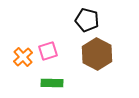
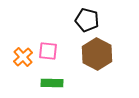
pink square: rotated 24 degrees clockwise
